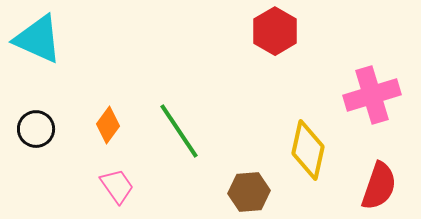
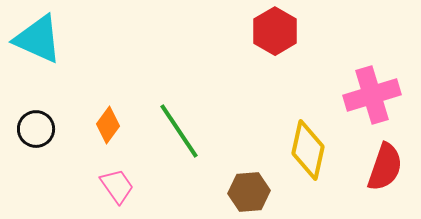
red semicircle: moved 6 px right, 19 px up
